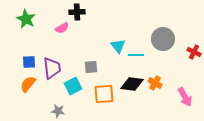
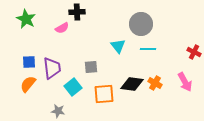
gray circle: moved 22 px left, 15 px up
cyan line: moved 12 px right, 6 px up
cyan square: moved 1 px down; rotated 12 degrees counterclockwise
pink arrow: moved 15 px up
